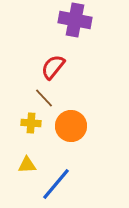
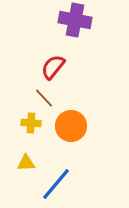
yellow triangle: moved 1 px left, 2 px up
